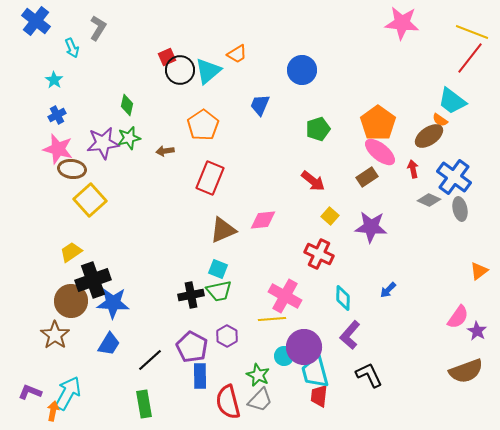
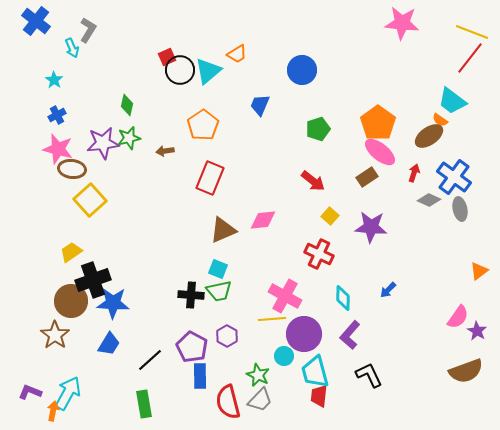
gray L-shape at (98, 28): moved 10 px left, 2 px down
red arrow at (413, 169): moved 1 px right, 4 px down; rotated 30 degrees clockwise
black cross at (191, 295): rotated 15 degrees clockwise
purple circle at (304, 347): moved 13 px up
